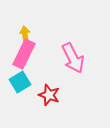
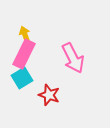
yellow arrow: rotated 12 degrees counterclockwise
cyan square: moved 2 px right, 4 px up
